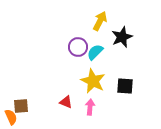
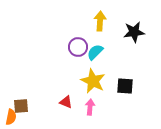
yellow arrow: rotated 24 degrees counterclockwise
black star: moved 12 px right, 5 px up; rotated 15 degrees clockwise
orange semicircle: rotated 35 degrees clockwise
